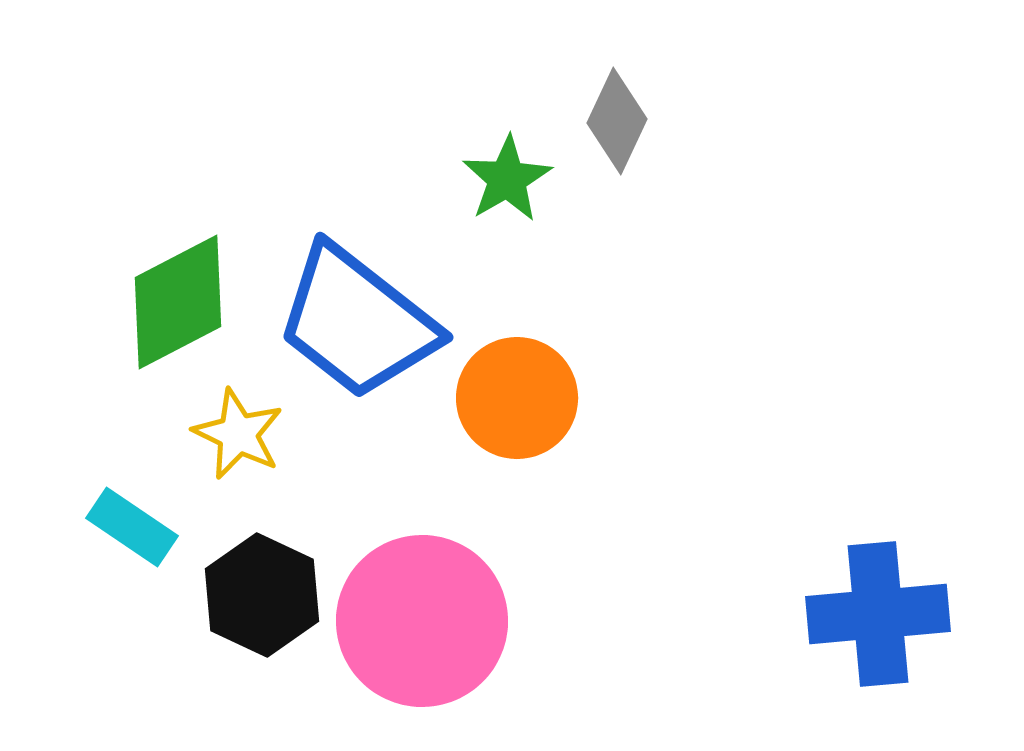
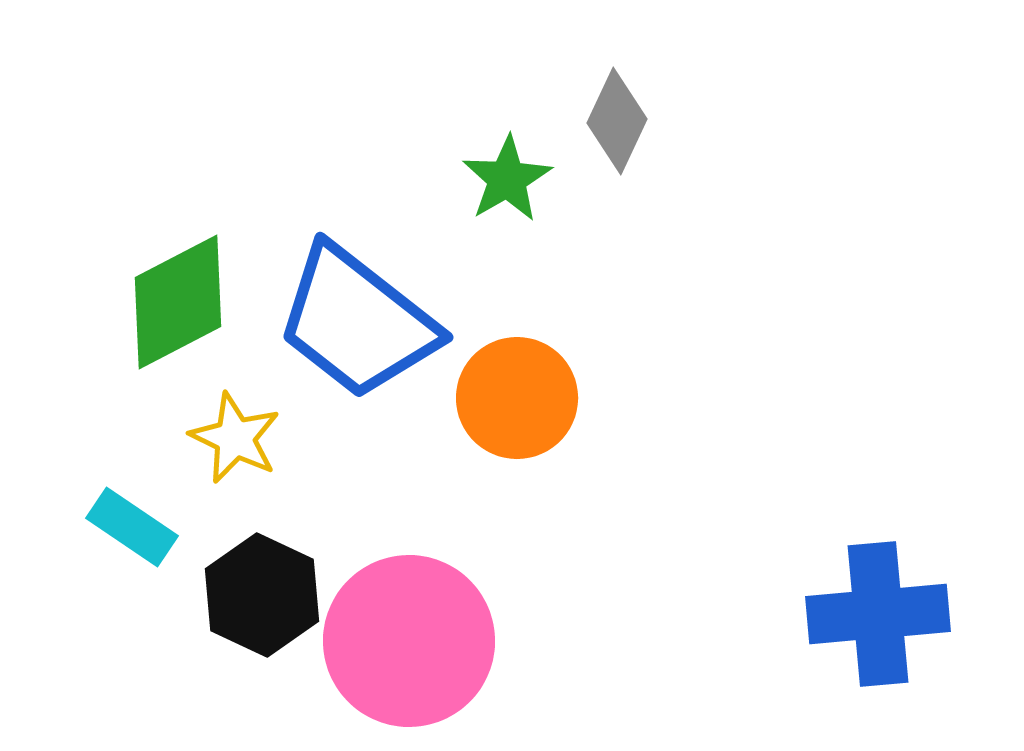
yellow star: moved 3 px left, 4 px down
pink circle: moved 13 px left, 20 px down
